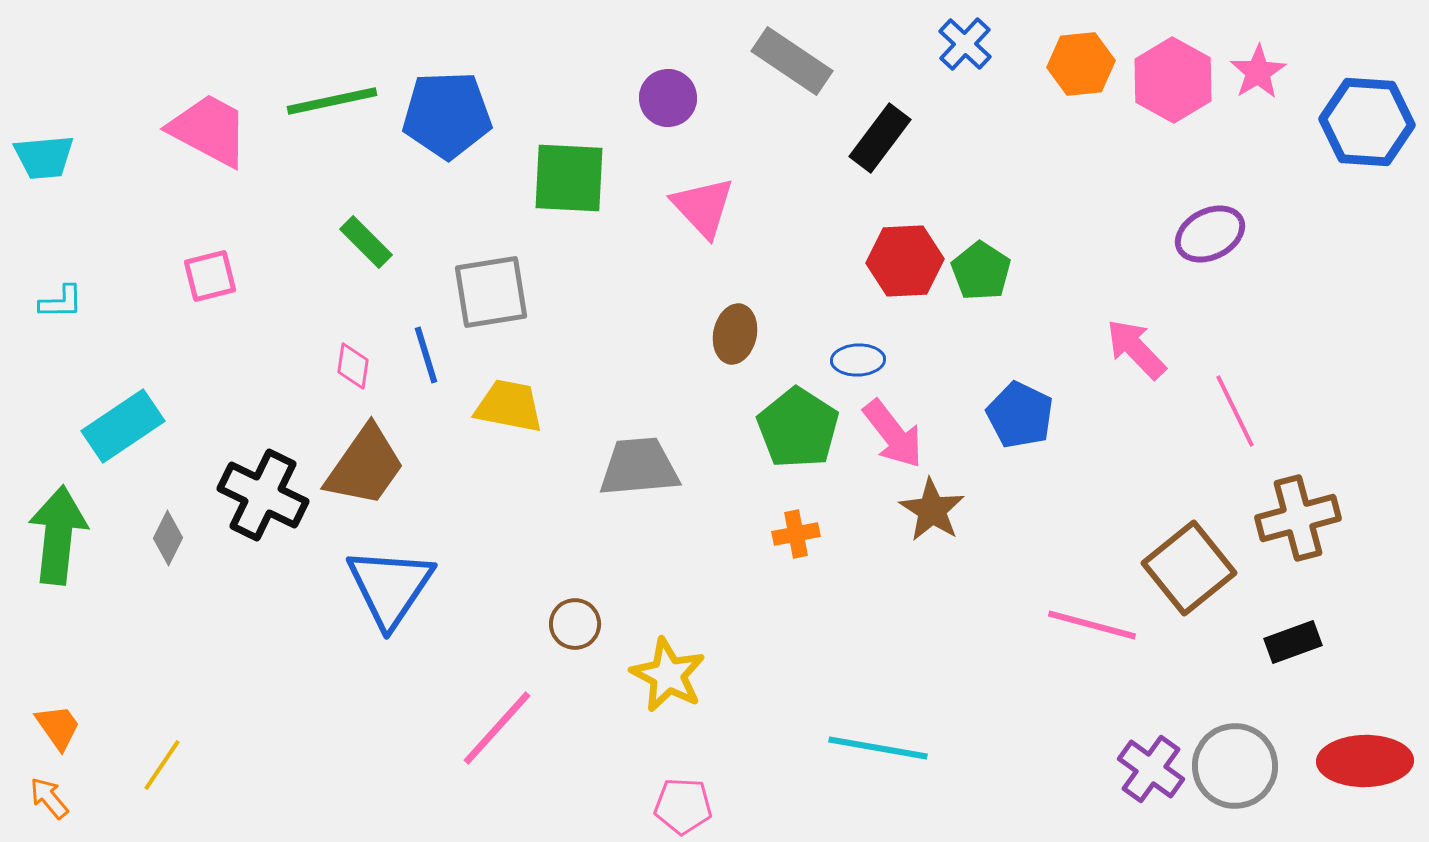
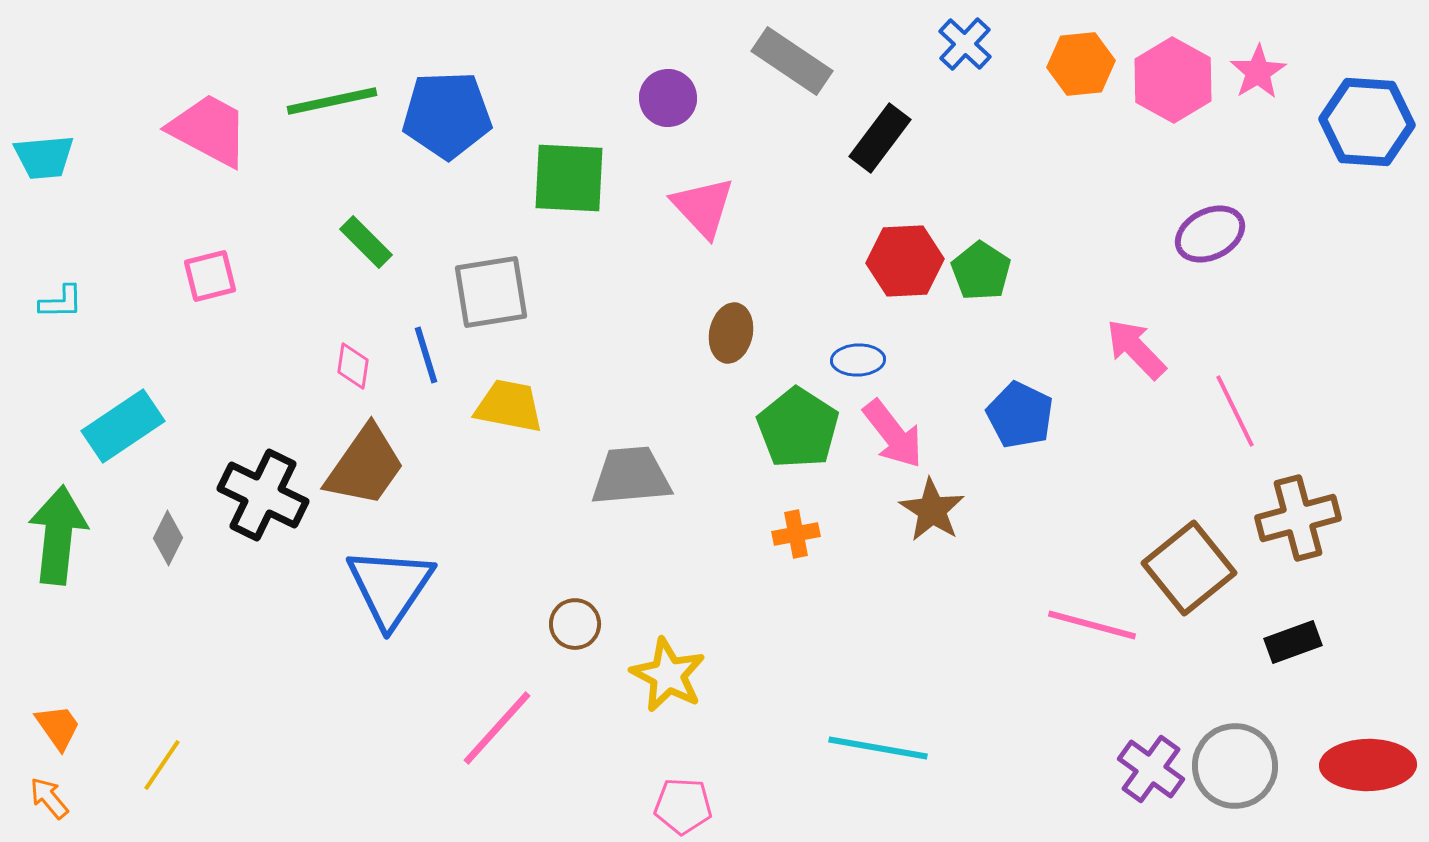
brown ellipse at (735, 334): moved 4 px left, 1 px up
gray trapezoid at (639, 467): moved 8 px left, 9 px down
red ellipse at (1365, 761): moved 3 px right, 4 px down
